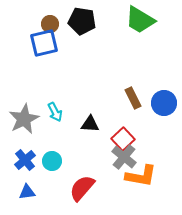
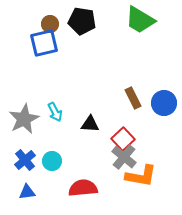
red semicircle: moved 1 px right; rotated 44 degrees clockwise
